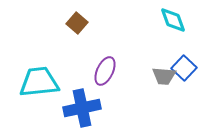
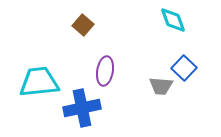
brown square: moved 6 px right, 2 px down
purple ellipse: rotated 16 degrees counterclockwise
gray trapezoid: moved 3 px left, 10 px down
